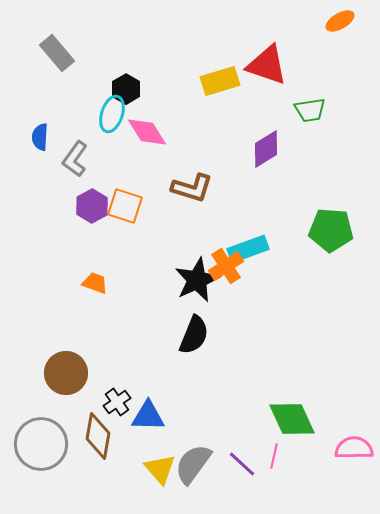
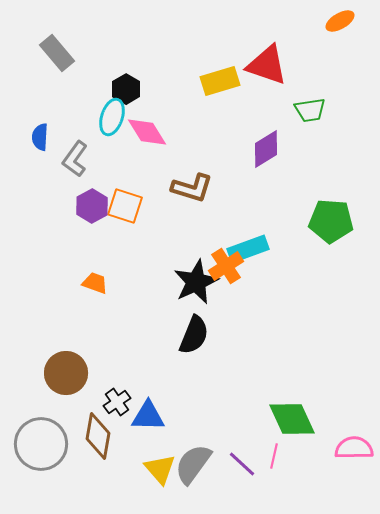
cyan ellipse: moved 3 px down
green pentagon: moved 9 px up
black star: moved 1 px left, 2 px down
